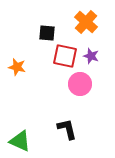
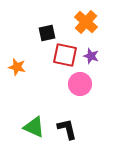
black square: rotated 18 degrees counterclockwise
red square: moved 1 px up
green triangle: moved 14 px right, 14 px up
